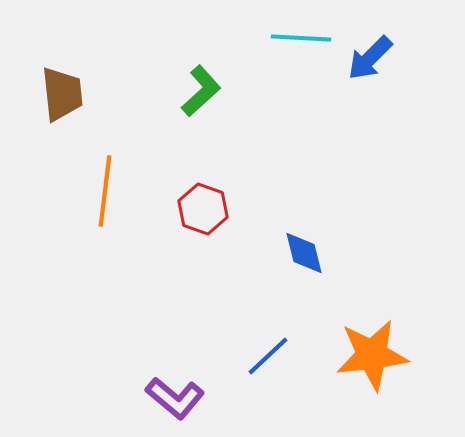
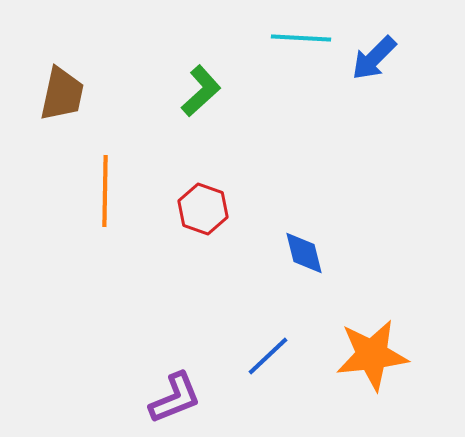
blue arrow: moved 4 px right
brown trapezoid: rotated 18 degrees clockwise
orange line: rotated 6 degrees counterclockwise
purple L-shape: rotated 62 degrees counterclockwise
